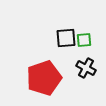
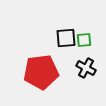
red pentagon: moved 3 px left, 6 px up; rotated 12 degrees clockwise
